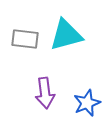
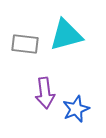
gray rectangle: moved 5 px down
blue star: moved 11 px left, 6 px down
